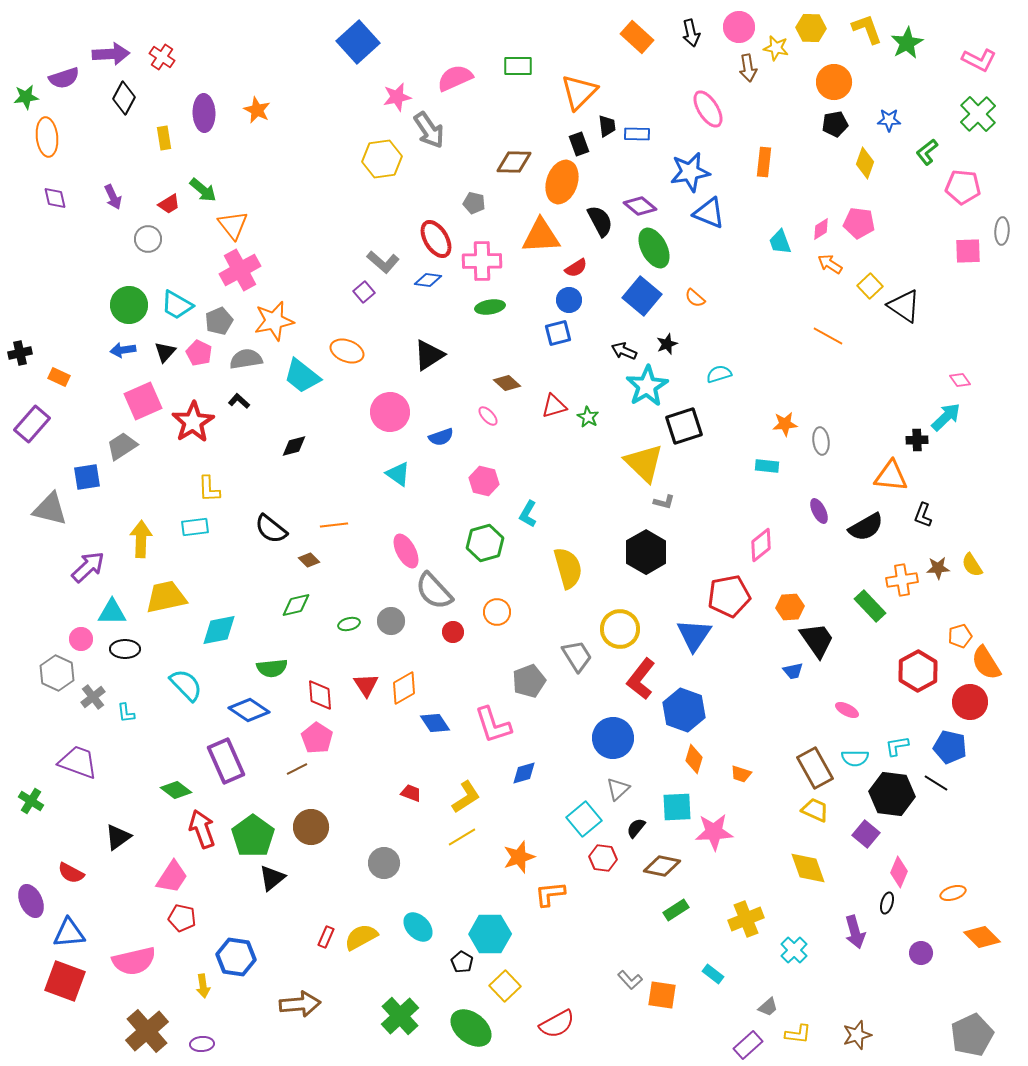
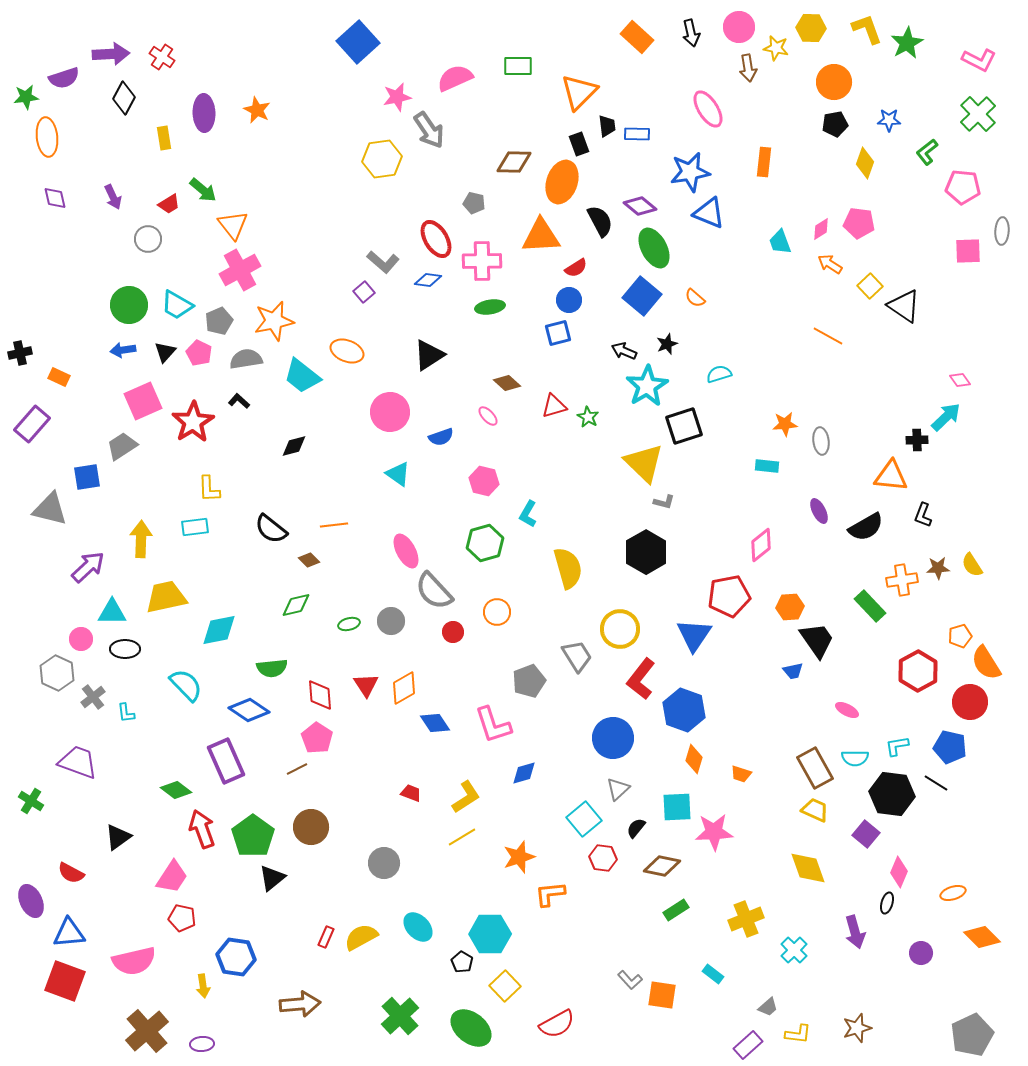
brown star at (857, 1035): moved 7 px up
